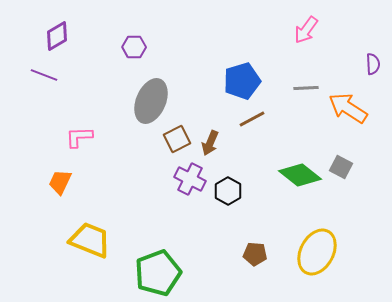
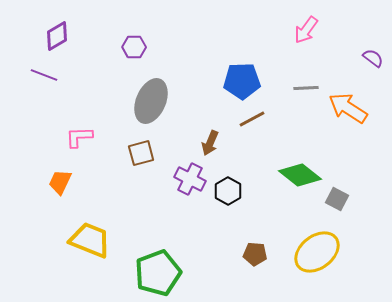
purple semicircle: moved 6 px up; rotated 50 degrees counterclockwise
blue pentagon: rotated 15 degrees clockwise
brown square: moved 36 px left, 14 px down; rotated 12 degrees clockwise
gray square: moved 4 px left, 32 px down
yellow ellipse: rotated 24 degrees clockwise
